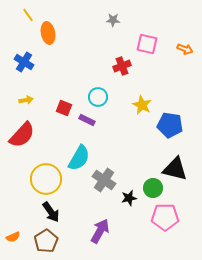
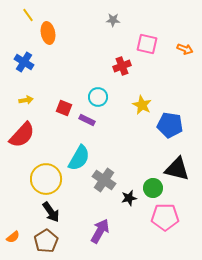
black triangle: moved 2 px right
orange semicircle: rotated 16 degrees counterclockwise
